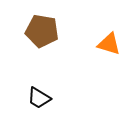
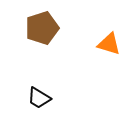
brown pentagon: moved 3 px up; rotated 28 degrees counterclockwise
